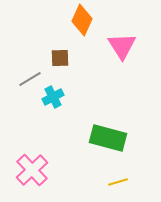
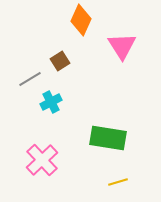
orange diamond: moved 1 px left
brown square: moved 3 px down; rotated 30 degrees counterclockwise
cyan cross: moved 2 px left, 5 px down
green rectangle: rotated 6 degrees counterclockwise
pink cross: moved 10 px right, 10 px up
